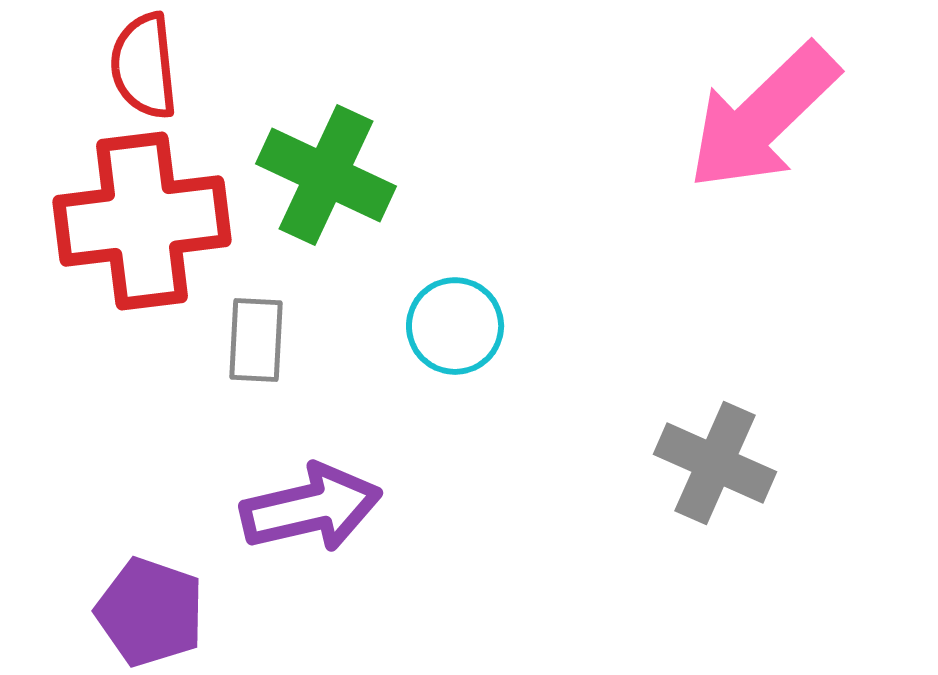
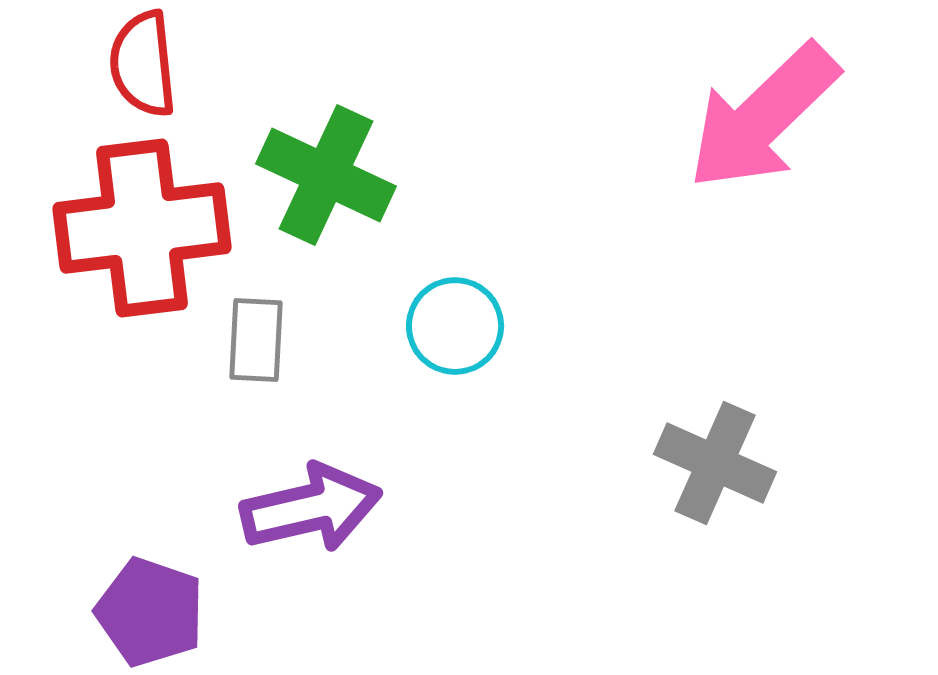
red semicircle: moved 1 px left, 2 px up
red cross: moved 7 px down
